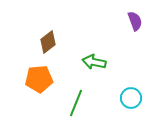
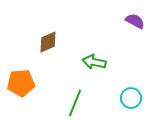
purple semicircle: rotated 42 degrees counterclockwise
brown diamond: rotated 15 degrees clockwise
orange pentagon: moved 18 px left, 4 px down
green line: moved 1 px left
